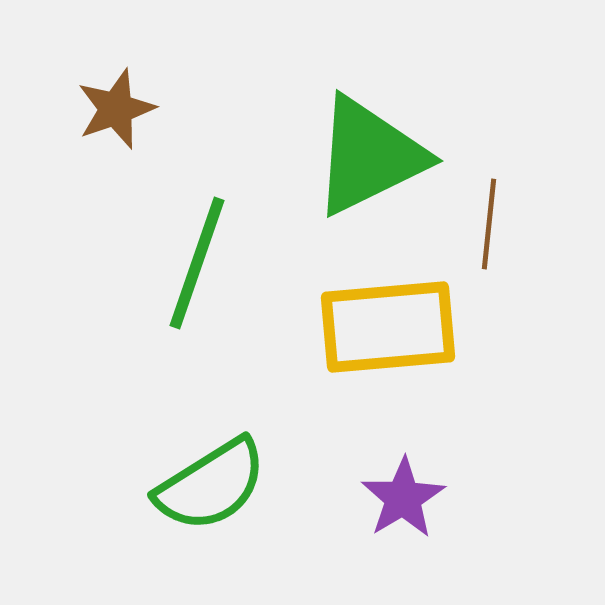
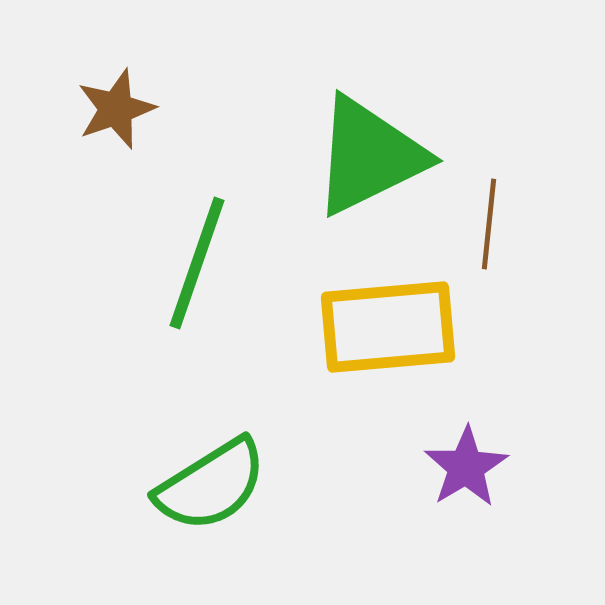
purple star: moved 63 px right, 31 px up
